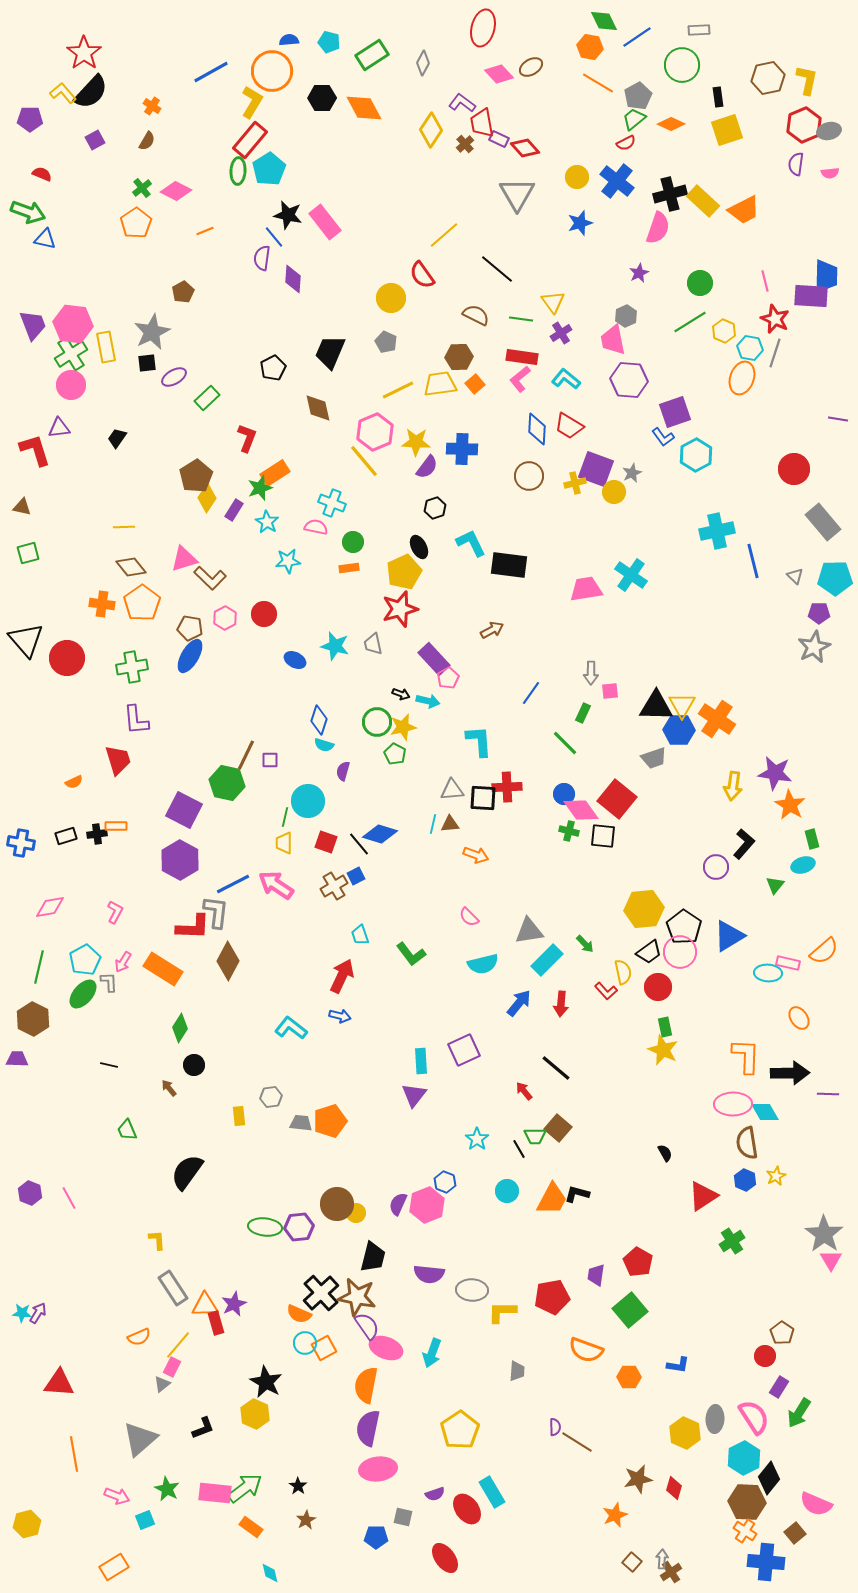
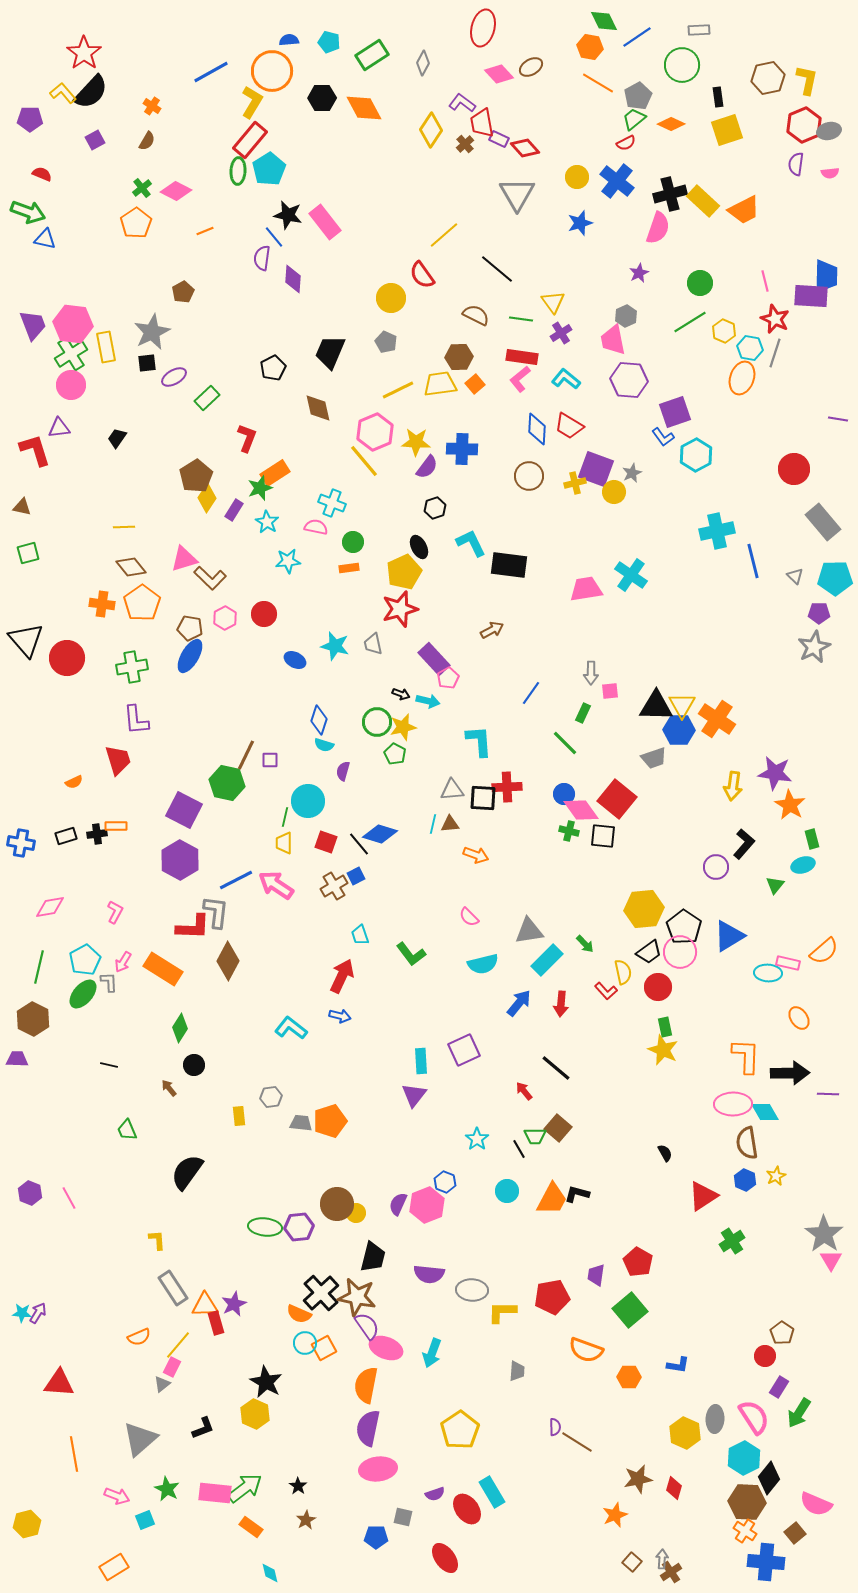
blue line at (233, 884): moved 3 px right, 4 px up
